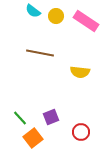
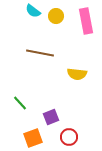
pink rectangle: rotated 45 degrees clockwise
yellow semicircle: moved 3 px left, 2 px down
green line: moved 15 px up
red circle: moved 12 px left, 5 px down
orange square: rotated 18 degrees clockwise
